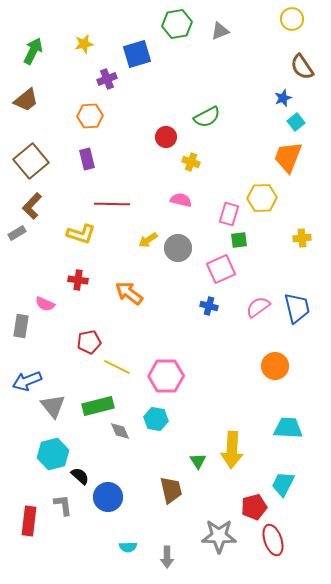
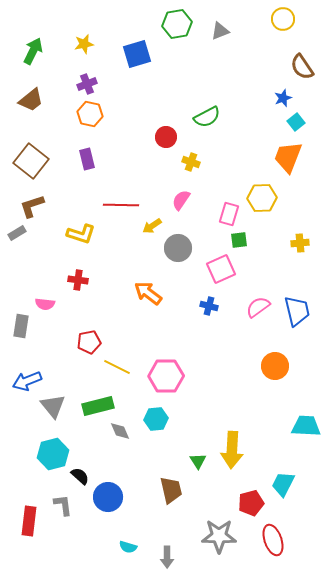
yellow circle at (292, 19): moved 9 px left
purple cross at (107, 79): moved 20 px left, 5 px down
brown trapezoid at (26, 100): moved 5 px right
orange hexagon at (90, 116): moved 2 px up; rotated 15 degrees clockwise
brown square at (31, 161): rotated 12 degrees counterclockwise
pink semicircle at (181, 200): rotated 70 degrees counterclockwise
red line at (112, 204): moved 9 px right, 1 px down
brown L-shape at (32, 206): rotated 28 degrees clockwise
yellow cross at (302, 238): moved 2 px left, 5 px down
yellow arrow at (148, 240): moved 4 px right, 14 px up
orange arrow at (129, 293): moved 19 px right
pink semicircle at (45, 304): rotated 18 degrees counterclockwise
blue trapezoid at (297, 308): moved 3 px down
cyan hexagon at (156, 419): rotated 15 degrees counterclockwise
cyan trapezoid at (288, 428): moved 18 px right, 2 px up
red pentagon at (254, 507): moved 3 px left, 4 px up
cyan semicircle at (128, 547): rotated 18 degrees clockwise
